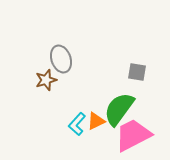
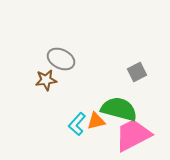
gray ellipse: rotated 44 degrees counterclockwise
gray square: rotated 36 degrees counterclockwise
brown star: rotated 10 degrees clockwise
green semicircle: rotated 69 degrees clockwise
orange triangle: rotated 12 degrees clockwise
